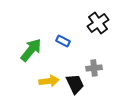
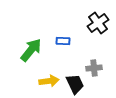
blue rectangle: rotated 24 degrees counterclockwise
